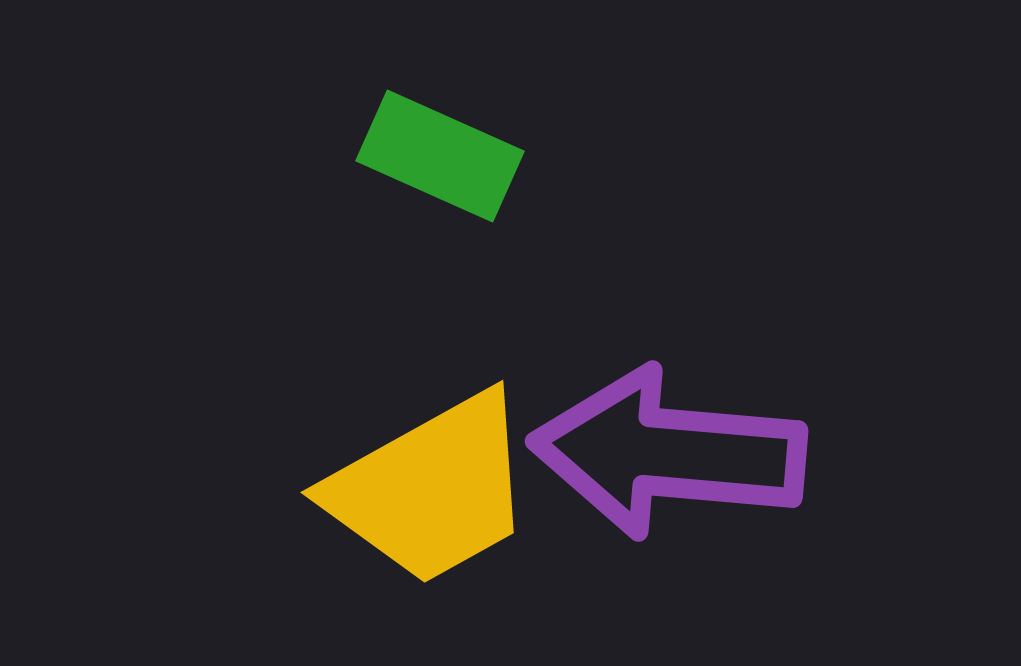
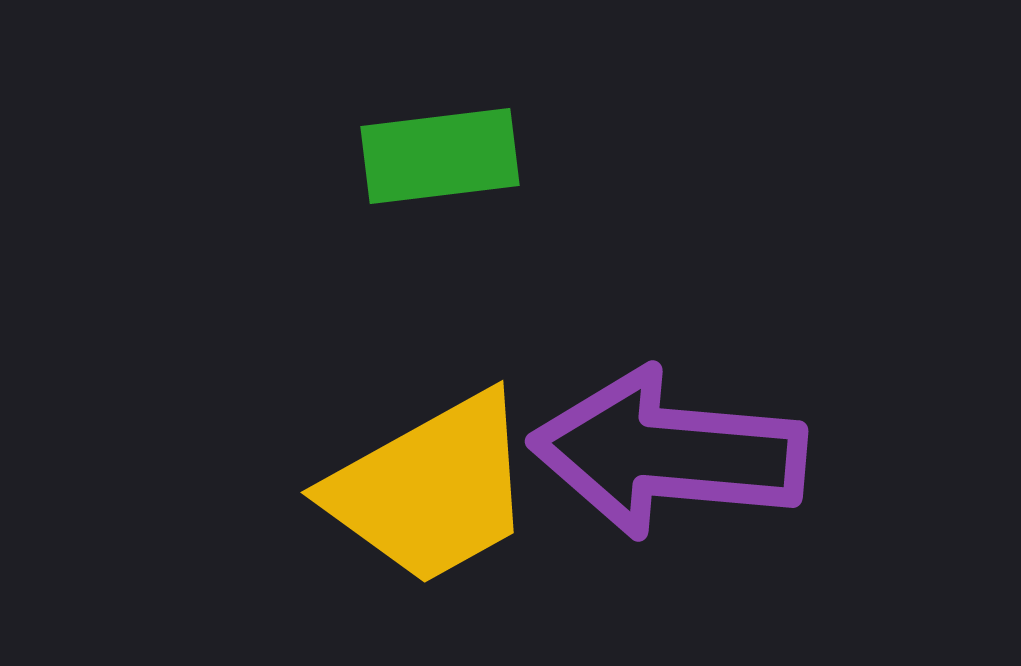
green rectangle: rotated 31 degrees counterclockwise
